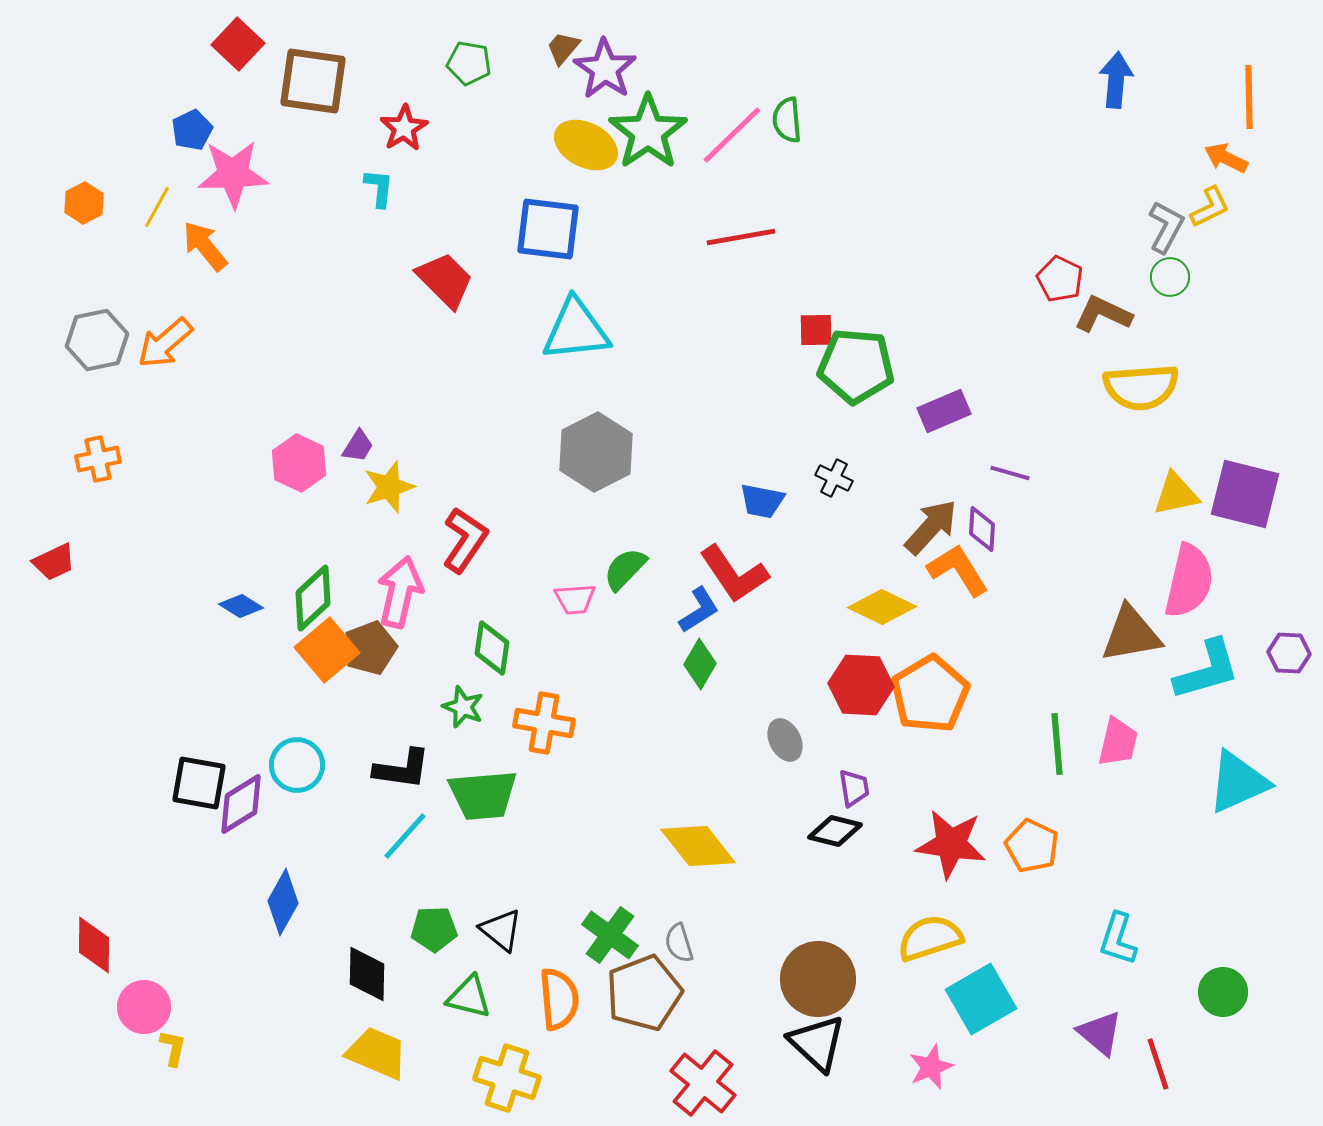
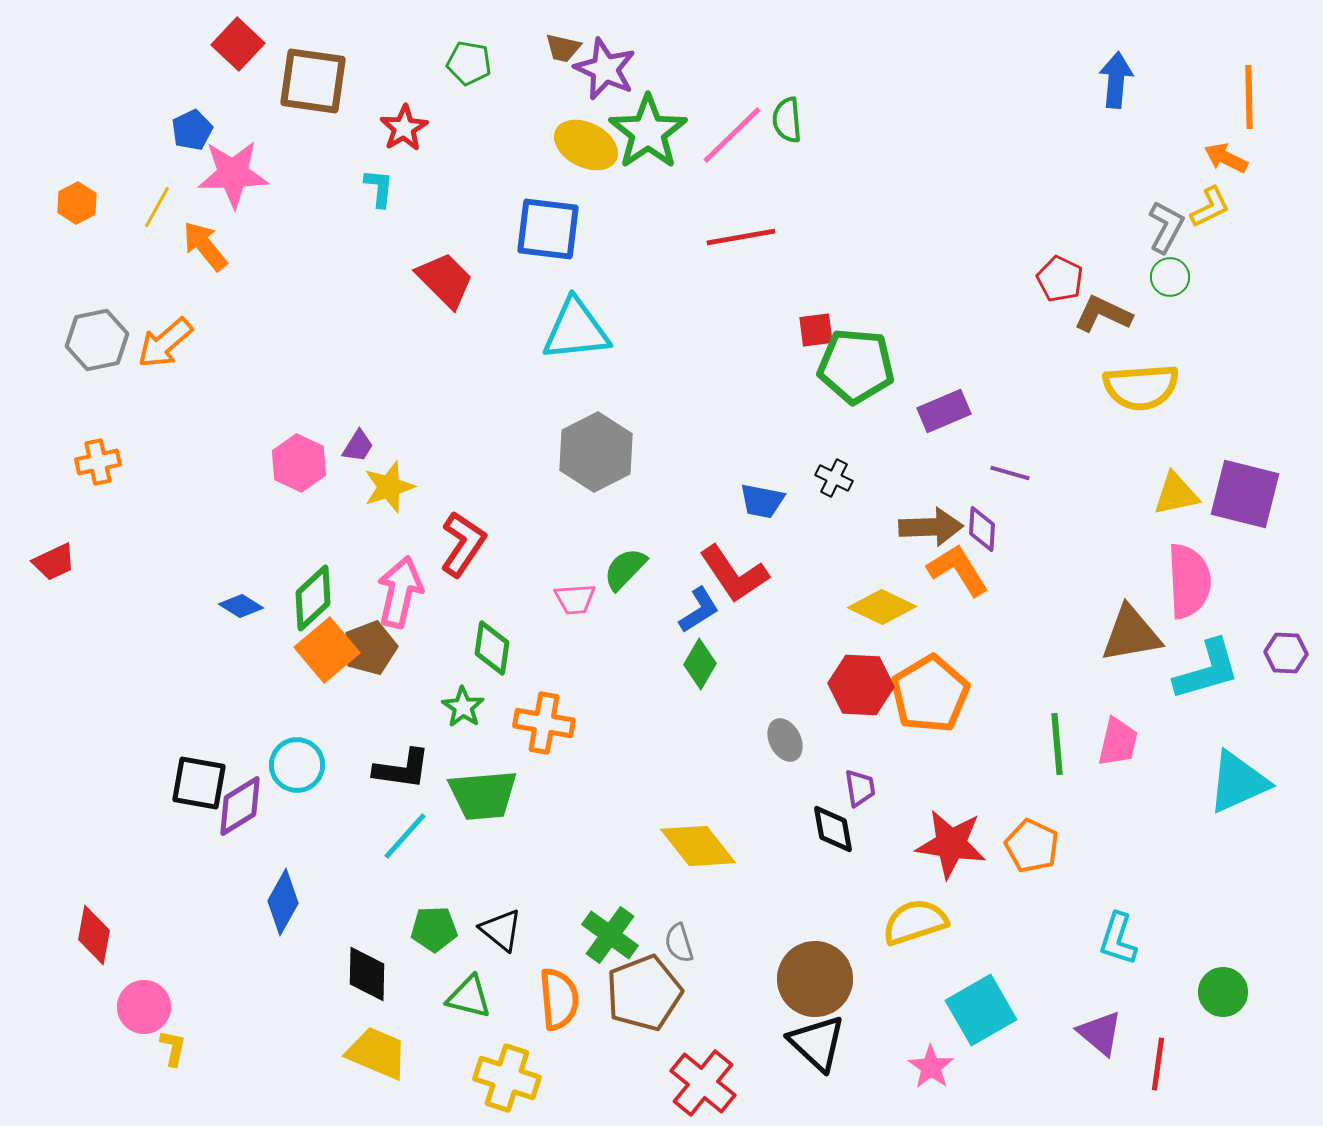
brown trapezoid at (563, 48): rotated 117 degrees counterclockwise
purple star at (605, 69): rotated 10 degrees counterclockwise
orange hexagon at (84, 203): moved 7 px left
red square at (816, 330): rotated 6 degrees counterclockwise
orange cross at (98, 459): moved 3 px down
brown arrow at (931, 527): rotated 46 degrees clockwise
red L-shape at (465, 540): moved 2 px left, 4 px down
pink semicircle at (1189, 581): rotated 16 degrees counterclockwise
purple hexagon at (1289, 653): moved 3 px left
green star at (463, 707): rotated 12 degrees clockwise
purple trapezoid at (854, 788): moved 6 px right
purple diamond at (241, 804): moved 1 px left, 2 px down
black diamond at (835, 831): moved 2 px left, 2 px up; rotated 66 degrees clockwise
yellow semicircle at (930, 938): moved 15 px left, 16 px up
red diamond at (94, 945): moved 10 px up; rotated 10 degrees clockwise
brown circle at (818, 979): moved 3 px left
cyan square at (981, 999): moved 11 px down
red line at (1158, 1064): rotated 26 degrees clockwise
pink star at (931, 1067): rotated 15 degrees counterclockwise
